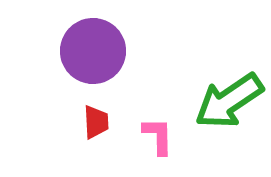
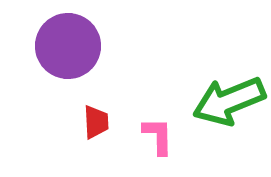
purple circle: moved 25 px left, 5 px up
green arrow: rotated 12 degrees clockwise
